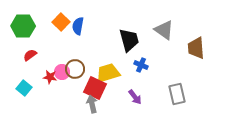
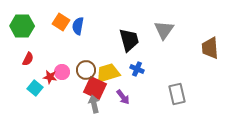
orange square: rotated 12 degrees counterclockwise
green hexagon: moved 1 px left
gray triangle: rotated 30 degrees clockwise
brown trapezoid: moved 14 px right
red semicircle: moved 2 px left, 4 px down; rotated 152 degrees clockwise
blue cross: moved 4 px left, 4 px down
brown circle: moved 11 px right, 1 px down
cyan square: moved 11 px right
purple arrow: moved 12 px left
gray arrow: moved 2 px right
